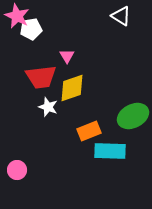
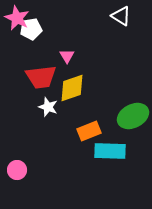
pink star: moved 2 px down
